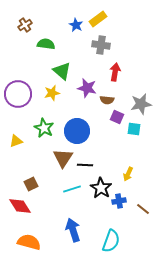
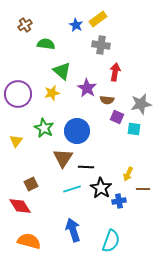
purple star: rotated 18 degrees clockwise
yellow triangle: rotated 32 degrees counterclockwise
black line: moved 1 px right, 2 px down
brown line: moved 20 px up; rotated 40 degrees counterclockwise
orange semicircle: moved 1 px up
